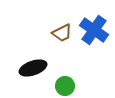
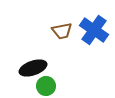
brown trapezoid: moved 2 px up; rotated 15 degrees clockwise
green circle: moved 19 px left
